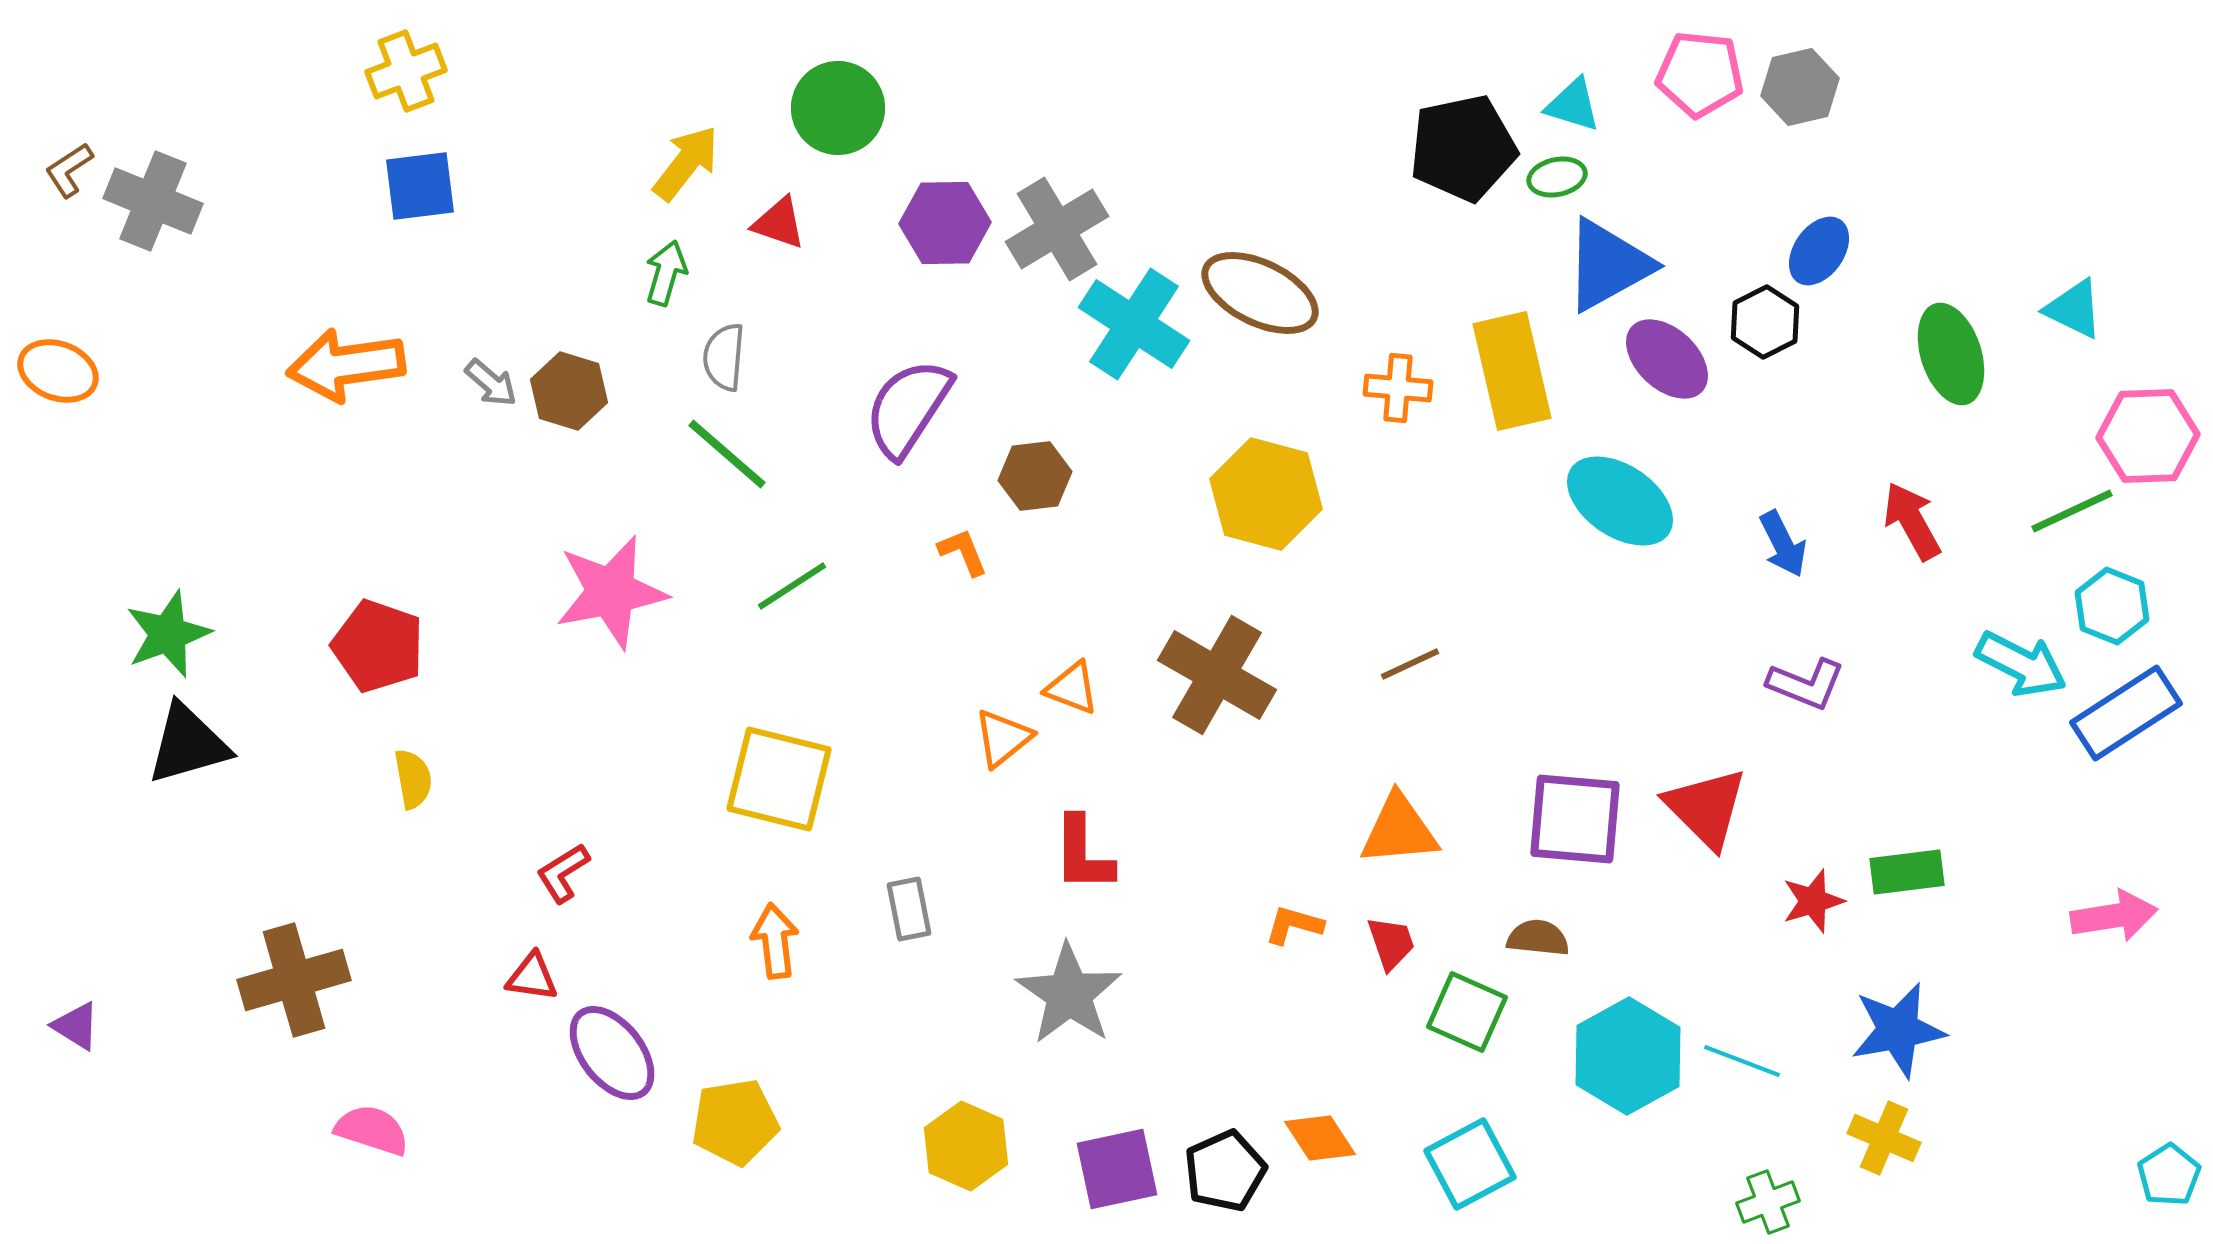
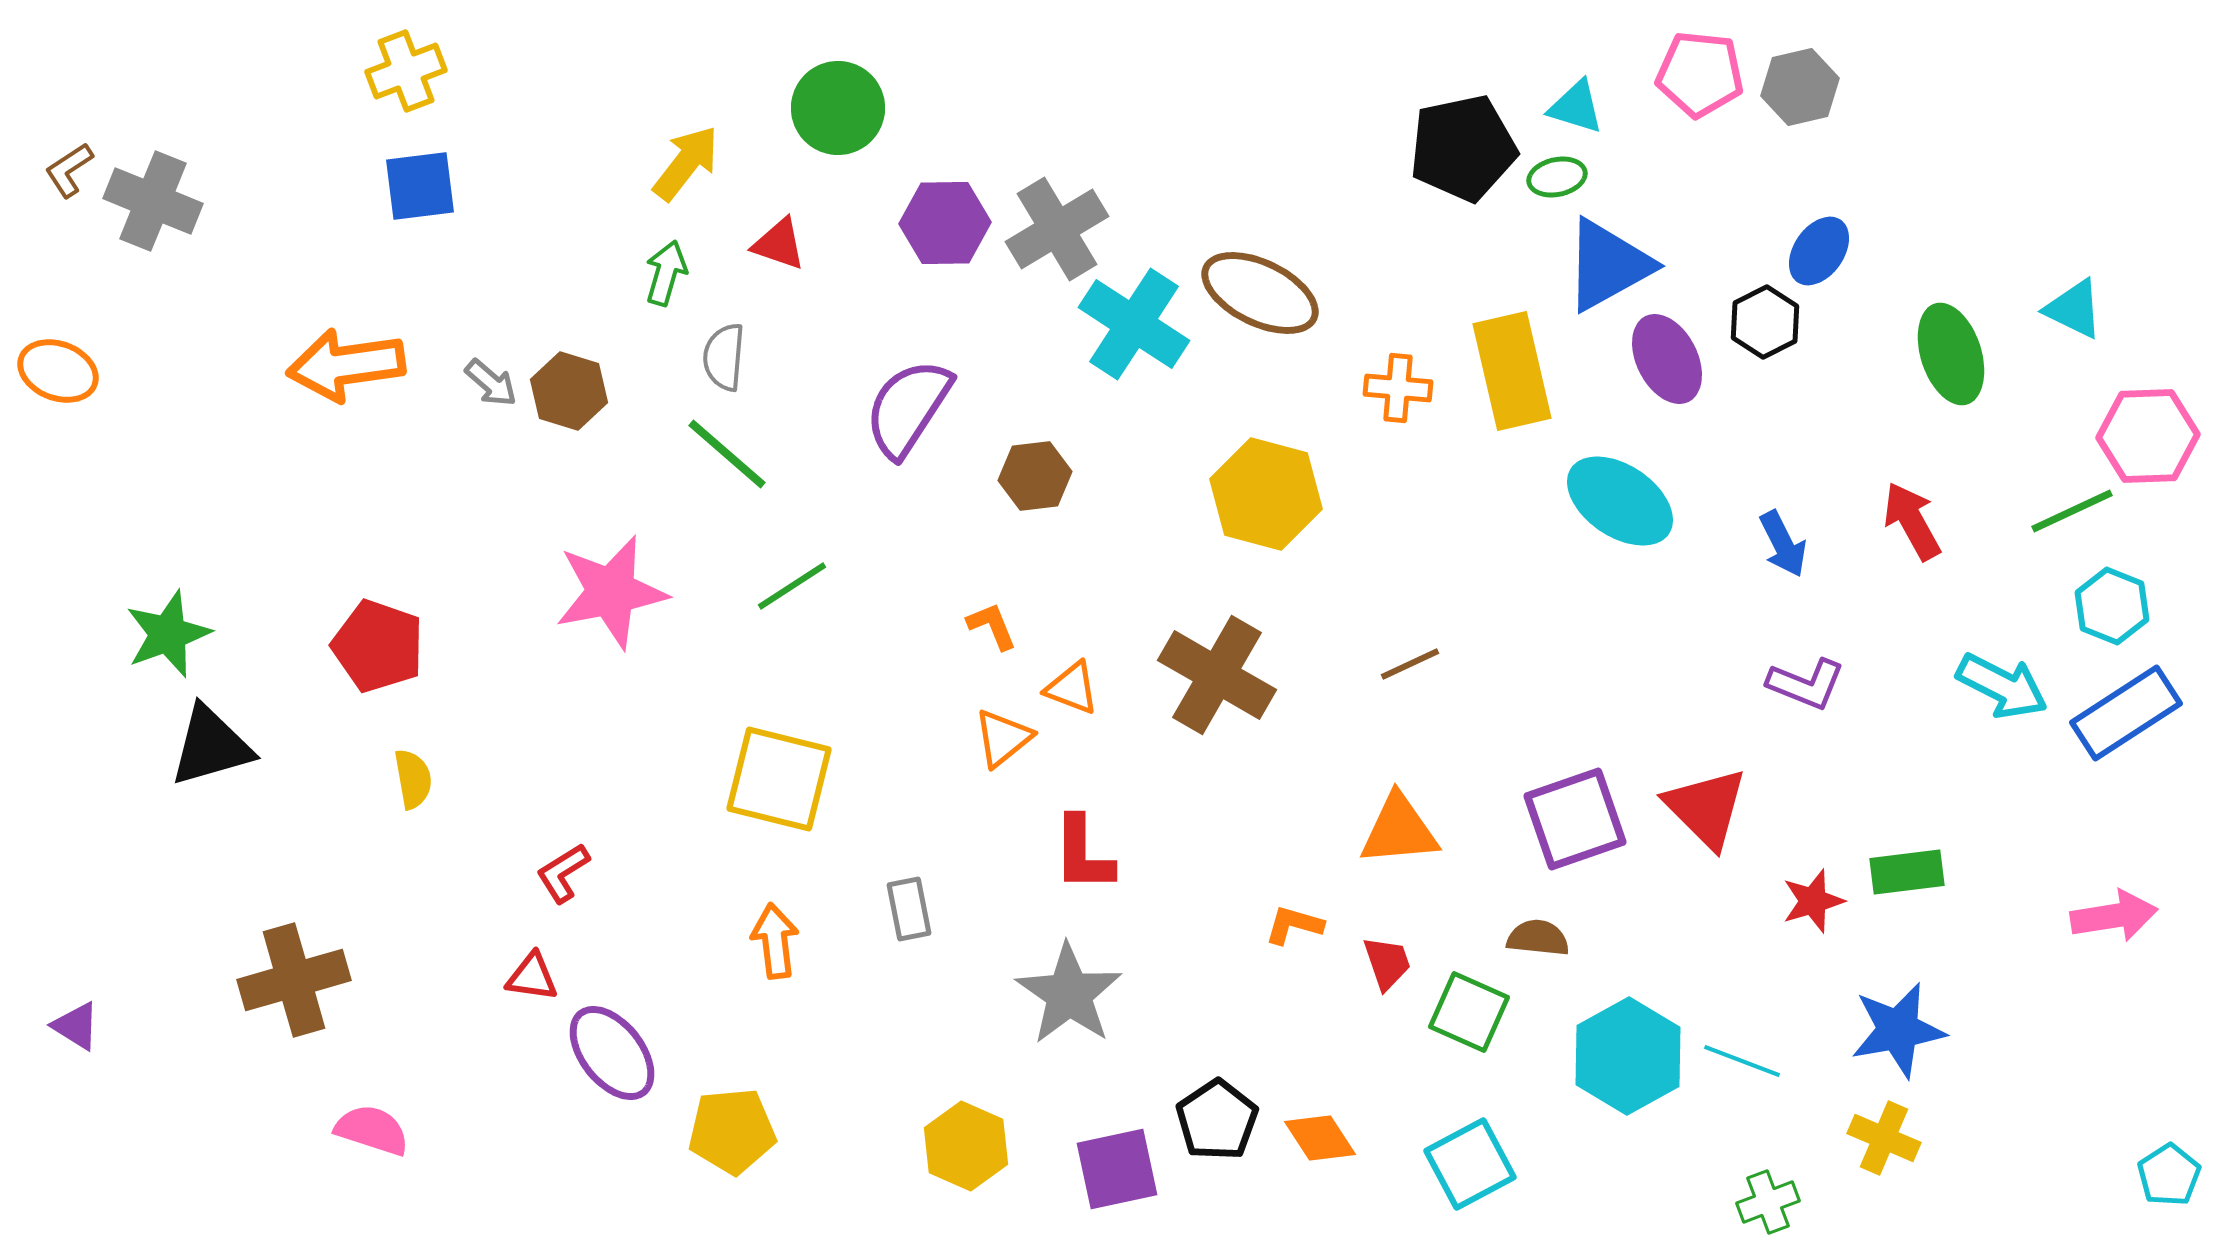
cyan triangle at (1573, 105): moved 3 px right, 2 px down
red triangle at (779, 223): moved 21 px down
purple ellipse at (1667, 359): rotated 20 degrees clockwise
orange L-shape at (963, 552): moved 29 px right, 74 px down
cyan arrow at (2021, 664): moved 19 px left, 22 px down
black triangle at (188, 744): moved 23 px right, 2 px down
purple square at (1575, 819): rotated 24 degrees counterclockwise
red trapezoid at (1391, 943): moved 4 px left, 20 px down
green square at (1467, 1012): moved 2 px right
yellow pentagon at (735, 1122): moved 3 px left, 9 px down; rotated 4 degrees clockwise
black pentagon at (1225, 1171): moved 8 px left, 51 px up; rotated 10 degrees counterclockwise
